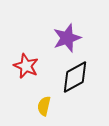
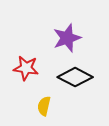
red star: moved 2 px down; rotated 15 degrees counterclockwise
black diamond: rotated 56 degrees clockwise
